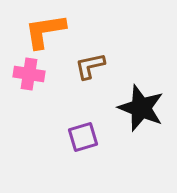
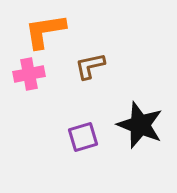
pink cross: rotated 20 degrees counterclockwise
black star: moved 1 px left, 17 px down
